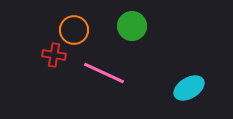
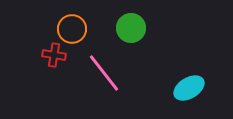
green circle: moved 1 px left, 2 px down
orange circle: moved 2 px left, 1 px up
pink line: rotated 27 degrees clockwise
